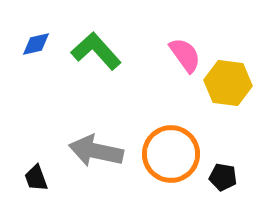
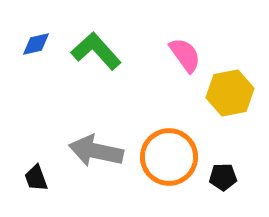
yellow hexagon: moved 2 px right, 10 px down; rotated 18 degrees counterclockwise
orange circle: moved 2 px left, 3 px down
black pentagon: rotated 12 degrees counterclockwise
